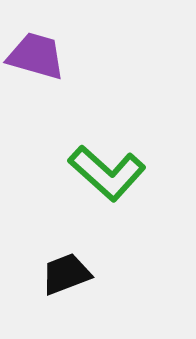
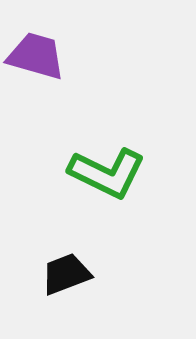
green L-shape: rotated 16 degrees counterclockwise
